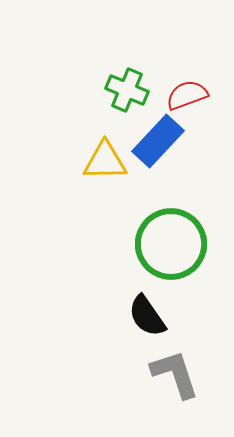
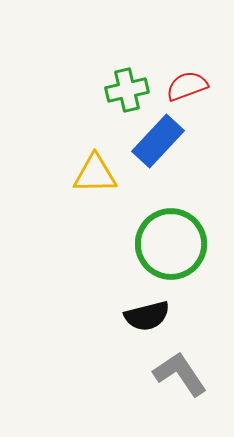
green cross: rotated 36 degrees counterclockwise
red semicircle: moved 9 px up
yellow triangle: moved 10 px left, 13 px down
black semicircle: rotated 69 degrees counterclockwise
gray L-shape: moved 5 px right; rotated 16 degrees counterclockwise
